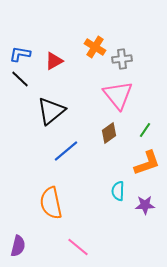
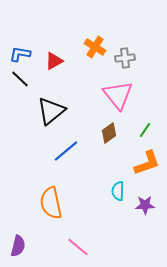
gray cross: moved 3 px right, 1 px up
